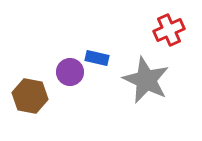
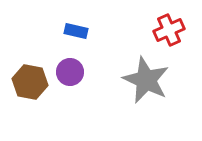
blue rectangle: moved 21 px left, 27 px up
brown hexagon: moved 14 px up
